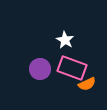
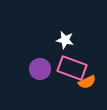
white star: rotated 18 degrees counterclockwise
orange semicircle: moved 2 px up
